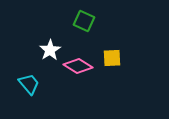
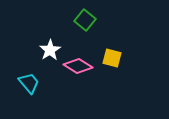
green square: moved 1 px right, 1 px up; rotated 15 degrees clockwise
yellow square: rotated 18 degrees clockwise
cyan trapezoid: moved 1 px up
